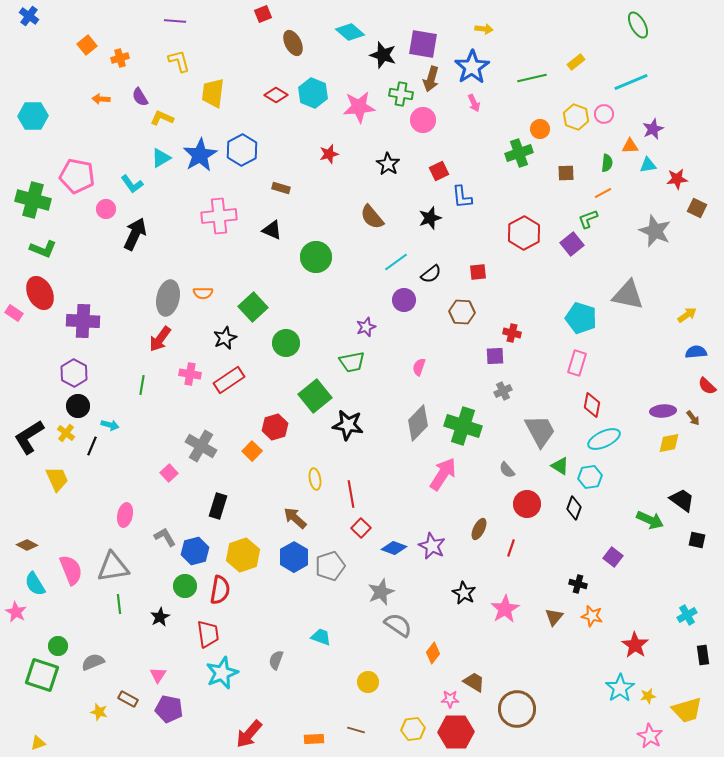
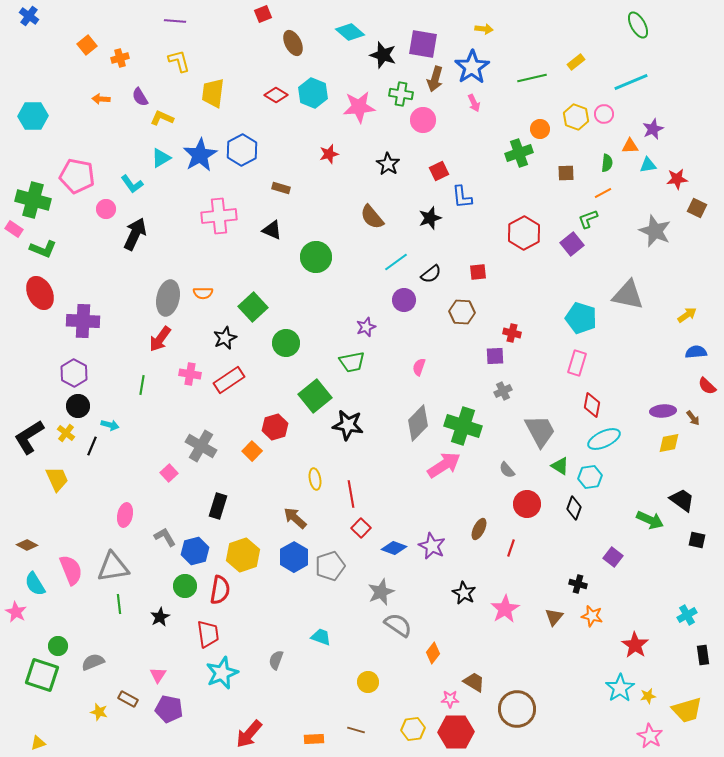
brown arrow at (431, 79): moved 4 px right
pink rectangle at (14, 313): moved 84 px up
pink arrow at (443, 474): moved 1 px right, 9 px up; rotated 24 degrees clockwise
